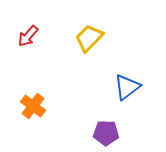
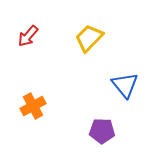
blue triangle: moved 2 px left, 2 px up; rotated 32 degrees counterclockwise
orange cross: rotated 25 degrees clockwise
purple pentagon: moved 4 px left, 2 px up
